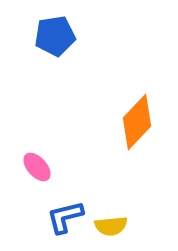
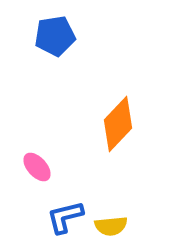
orange diamond: moved 19 px left, 2 px down
